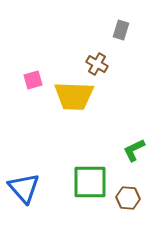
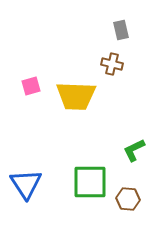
gray rectangle: rotated 30 degrees counterclockwise
brown cross: moved 15 px right; rotated 15 degrees counterclockwise
pink square: moved 2 px left, 6 px down
yellow trapezoid: moved 2 px right
blue triangle: moved 2 px right, 4 px up; rotated 8 degrees clockwise
brown hexagon: moved 1 px down
